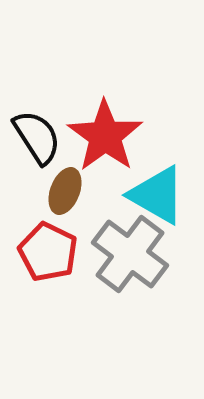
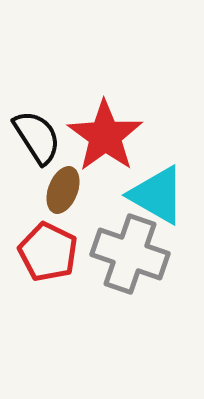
brown ellipse: moved 2 px left, 1 px up
gray cross: rotated 18 degrees counterclockwise
